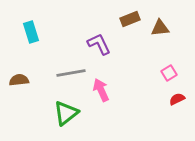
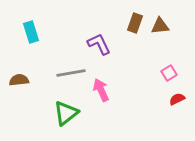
brown rectangle: moved 5 px right, 4 px down; rotated 48 degrees counterclockwise
brown triangle: moved 2 px up
